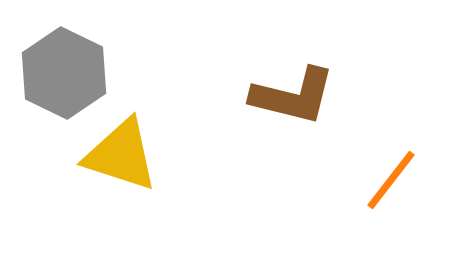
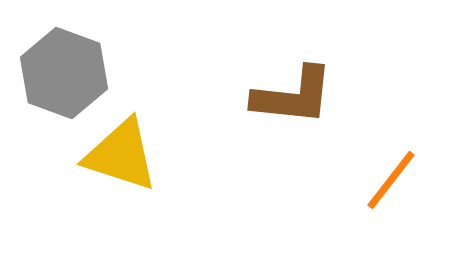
gray hexagon: rotated 6 degrees counterclockwise
brown L-shape: rotated 8 degrees counterclockwise
